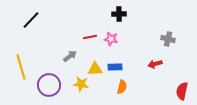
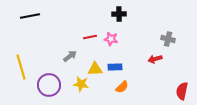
black line: moved 1 px left, 4 px up; rotated 36 degrees clockwise
red arrow: moved 5 px up
orange semicircle: rotated 32 degrees clockwise
